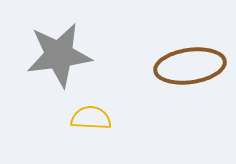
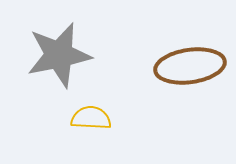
gray star: rotated 4 degrees counterclockwise
